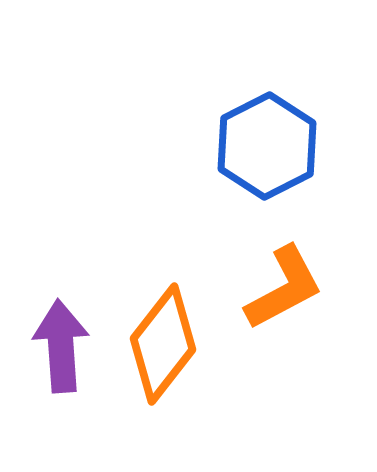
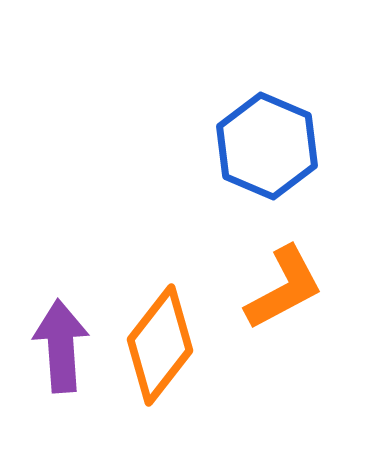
blue hexagon: rotated 10 degrees counterclockwise
orange diamond: moved 3 px left, 1 px down
